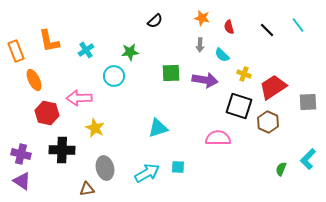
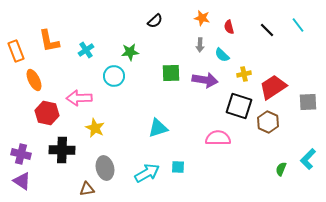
yellow cross: rotated 32 degrees counterclockwise
